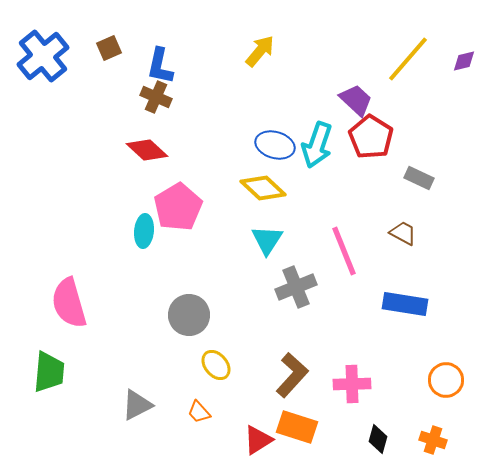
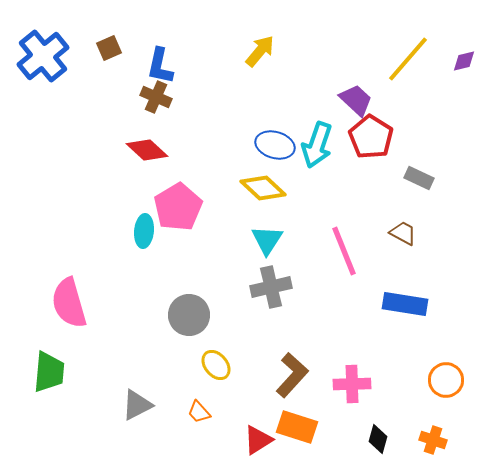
gray cross: moved 25 px left; rotated 9 degrees clockwise
